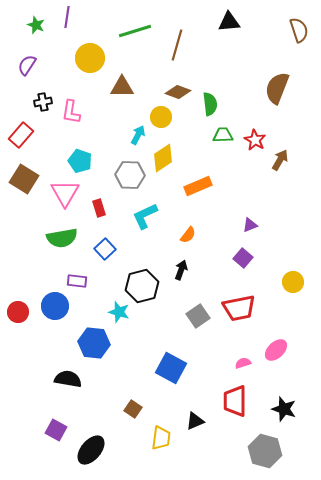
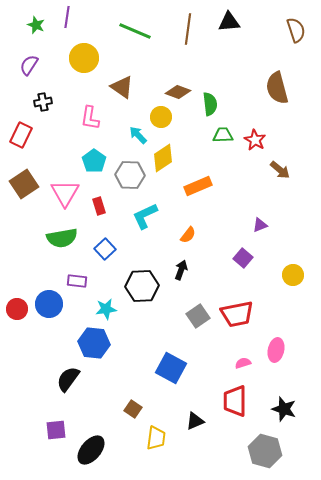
brown semicircle at (299, 30): moved 3 px left
green line at (135, 31): rotated 40 degrees clockwise
brown line at (177, 45): moved 11 px right, 16 px up; rotated 8 degrees counterclockwise
yellow circle at (90, 58): moved 6 px left
purple semicircle at (27, 65): moved 2 px right
brown triangle at (122, 87): rotated 35 degrees clockwise
brown semicircle at (277, 88): rotated 36 degrees counterclockwise
pink L-shape at (71, 112): moved 19 px right, 6 px down
red rectangle at (21, 135): rotated 15 degrees counterclockwise
cyan arrow at (138, 135): rotated 72 degrees counterclockwise
brown arrow at (280, 160): moved 10 px down; rotated 100 degrees clockwise
cyan pentagon at (80, 161): moved 14 px right; rotated 15 degrees clockwise
brown square at (24, 179): moved 5 px down; rotated 24 degrees clockwise
red rectangle at (99, 208): moved 2 px up
purple triangle at (250, 225): moved 10 px right
yellow circle at (293, 282): moved 7 px up
black hexagon at (142, 286): rotated 12 degrees clockwise
blue circle at (55, 306): moved 6 px left, 2 px up
red trapezoid at (239, 308): moved 2 px left, 6 px down
red circle at (18, 312): moved 1 px left, 3 px up
cyan star at (119, 312): moved 13 px left, 3 px up; rotated 25 degrees counterclockwise
pink ellipse at (276, 350): rotated 35 degrees counterclockwise
black semicircle at (68, 379): rotated 64 degrees counterclockwise
purple square at (56, 430): rotated 35 degrees counterclockwise
yellow trapezoid at (161, 438): moved 5 px left
